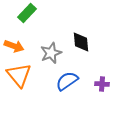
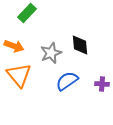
black diamond: moved 1 px left, 3 px down
